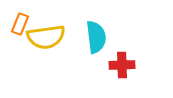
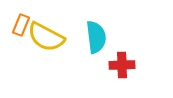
orange rectangle: moved 1 px right, 1 px down
yellow semicircle: rotated 36 degrees clockwise
